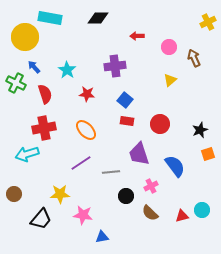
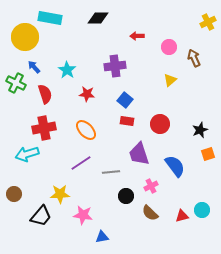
black trapezoid: moved 3 px up
